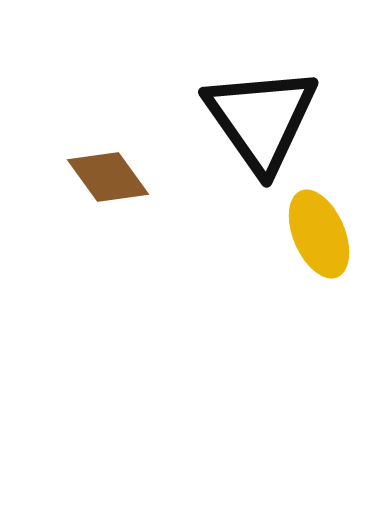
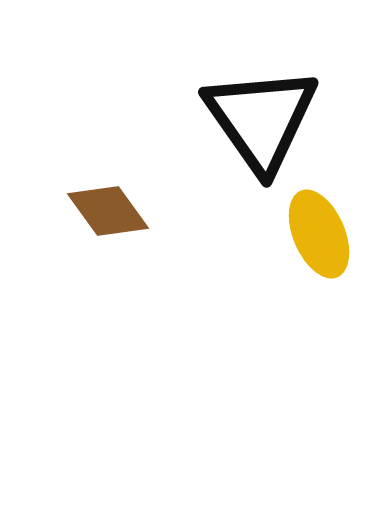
brown diamond: moved 34 px down
